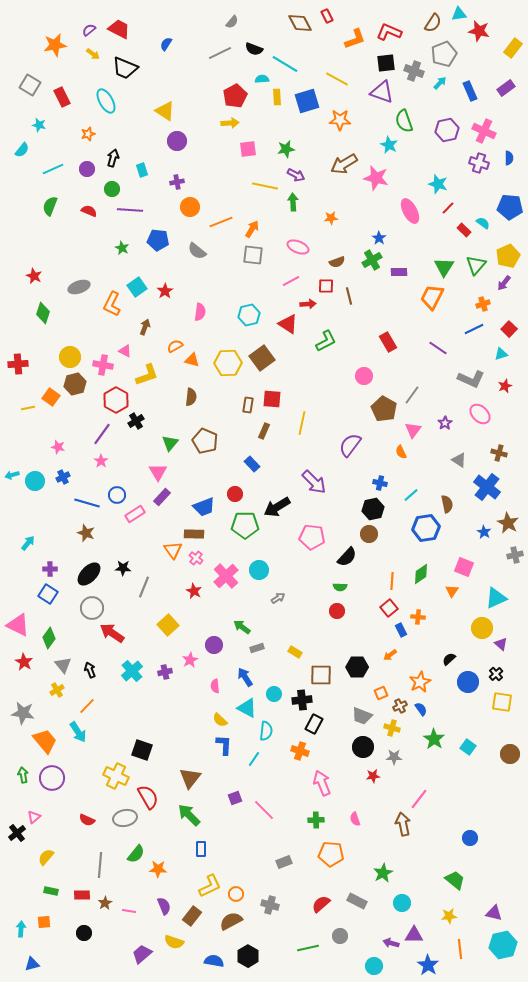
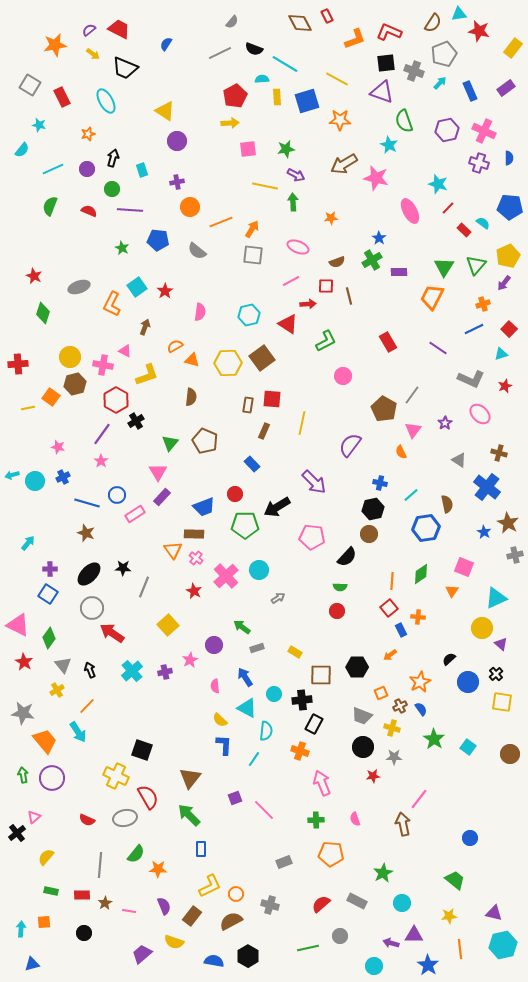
pink circle at (364, 376): moved 21 px left
